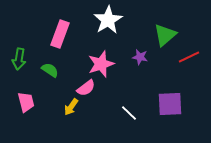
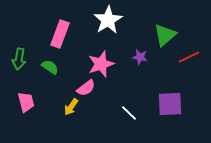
green semicircle: moved 3 px up
